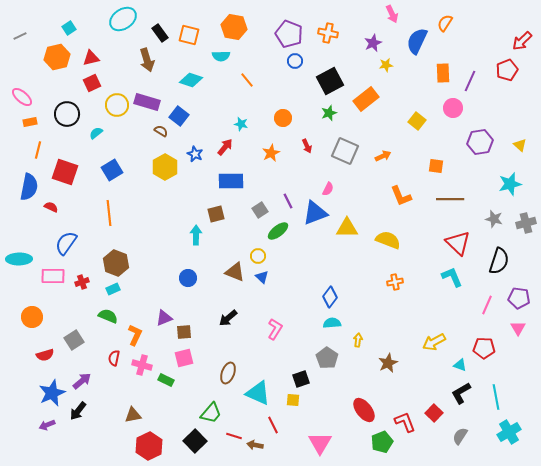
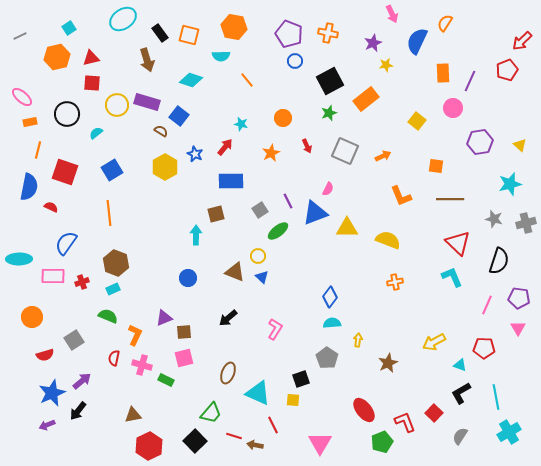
red square at (92, 83): rotated 30 degrees clockwise
